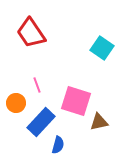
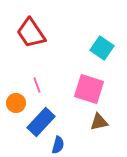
pink square: moved 13 px right, 12 px up
